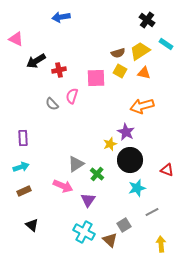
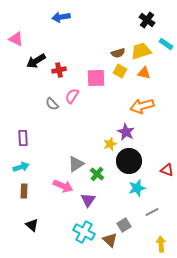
yellow trapezoid: moved 1 px right; rotated 15 degrees clockwise
pink semicircle: rotated 14 degrees clockwise
black circle: moved 1 px left, 1 px down
brown rectangle: rotated 64 degrees counterclockwise
